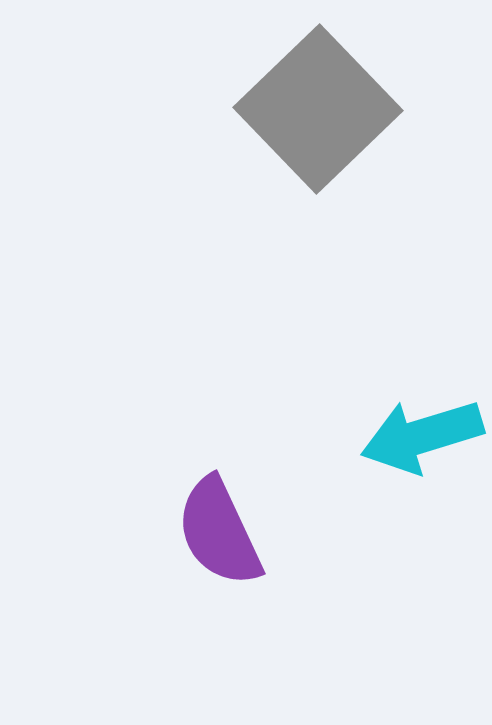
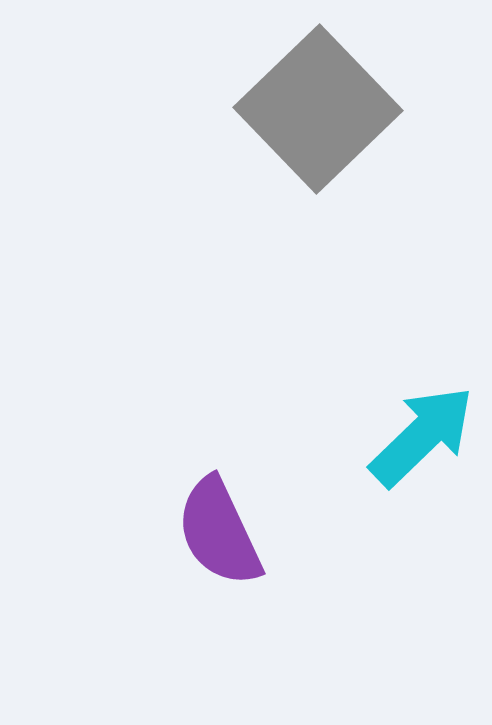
cyan arrow: rotated 153 degrees clockwise
